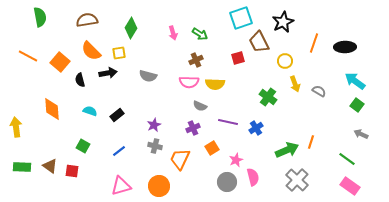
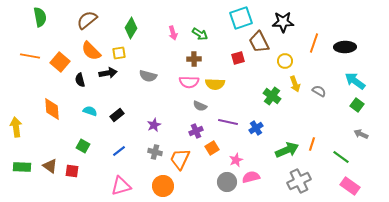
brown semicircle at (87, 20): rotated 30 degrees counterclockwise
black star at (283, 22): rotated 25 degrees clockwise
orange line at (28, 56): moved 2 px right; rotated 18 degrees counterclockwise
brown cross at (196, 60): moved 2 px left, 1 px up; rotated 24 degrees clockwise
green cross at (268, 97): moved 4 px right, 1 px up
purple cross at (193, 128): moved 3 px right, 3 px down
orange line at (311, 142): moved 1 px right, 2 px down
gray cross at (155, 146): moved 6 px down
green line at (347, 159): moved 6 px left, 2 px up
pink semicircle at (253, 177): moved 2 px left; rotated 90 degrees counterclockwise
gray cross at (297, 180): moved 2 px right, 1 px down; rotated 20 degrees clockwise
orange circle at (159, 186): moved 4 px right
